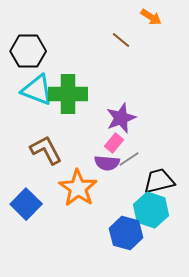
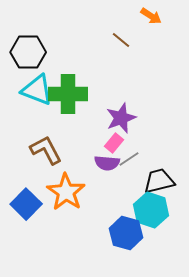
orange arrow: moved 1 px up
black hexagon: moved 1 px down
orange star: moved 12 px left, 4 px down
